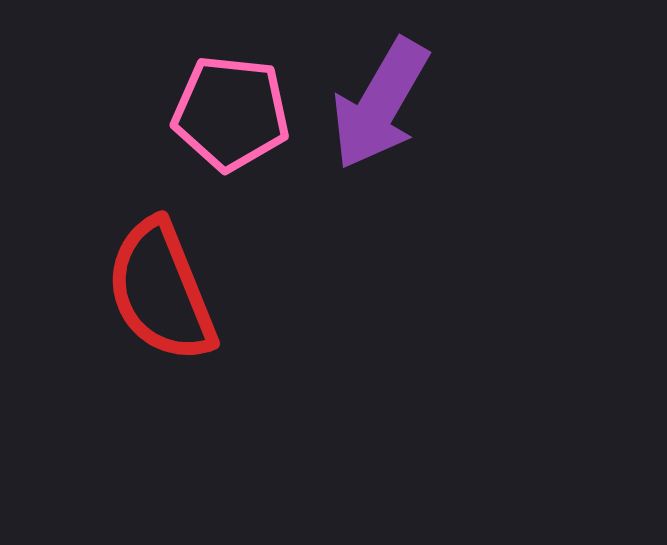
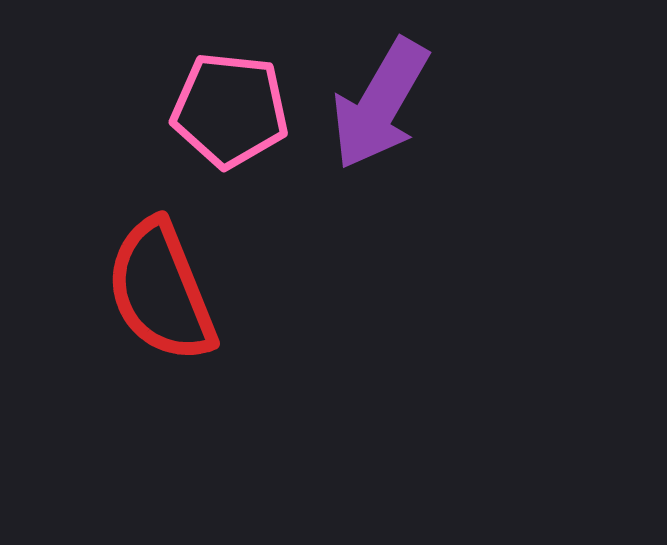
pink pentagon: moved 1 px left, 3 px up
